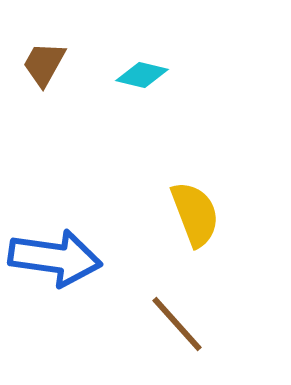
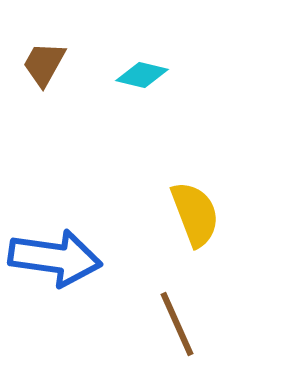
brown line: rotated 18 degrees clockwise
